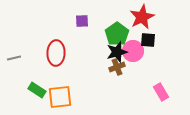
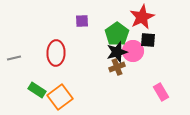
orange square: rotated 30 degrees counterclockwise
